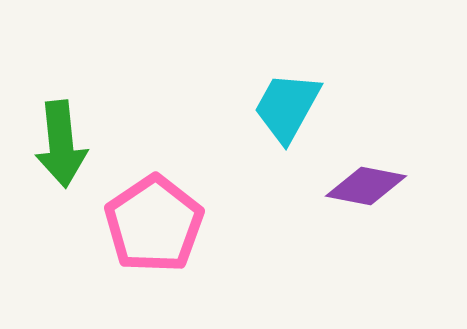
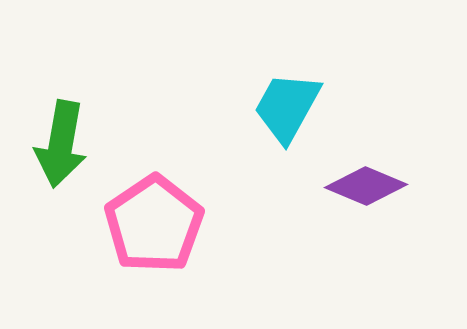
green arrow: rotated 16 degrees clockwise
purple diamond: rotated 12 degrees clockwise
